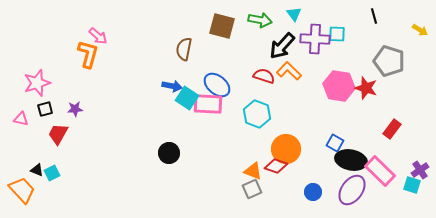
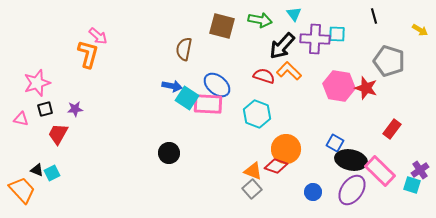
gray square at (252, 189): rotated 18 degrees counterclockwise
